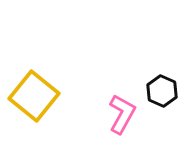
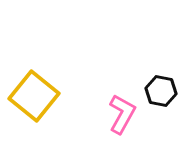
black hexagon: moved 1 px left; rotated 12 degrees counterclockwise
